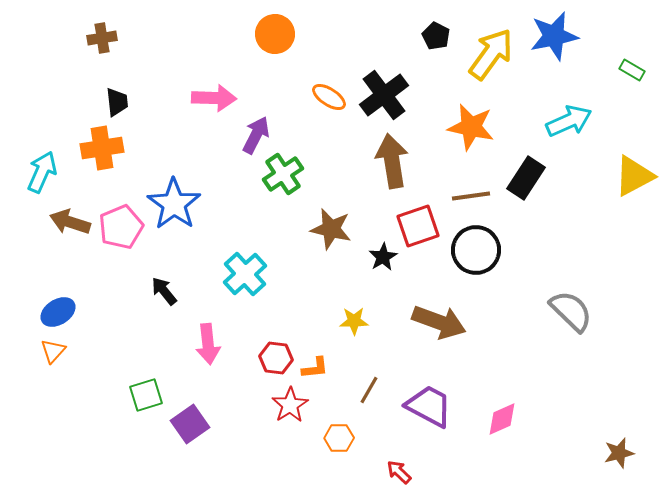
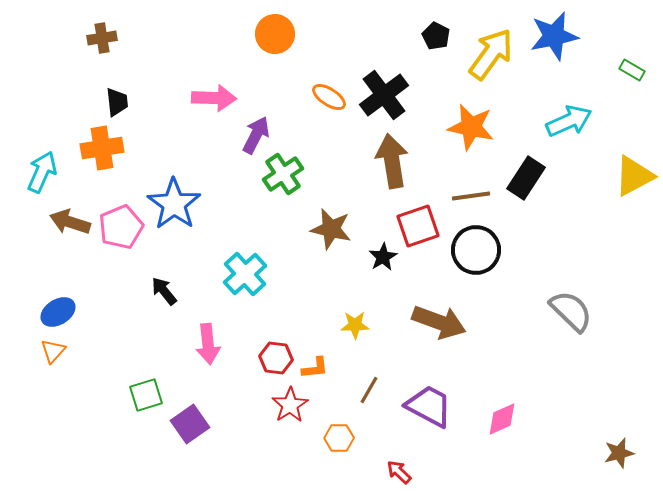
yellow star at (354, 321): moved 1 px right, 4 px down
